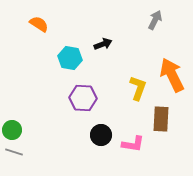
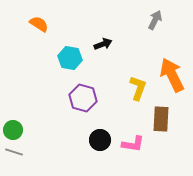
purple hexagon: rotated 12 degrees clockwise
green circle: moved 1 px right
black circle: moved 1 px left, 5 px down
